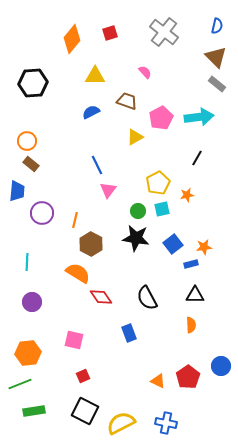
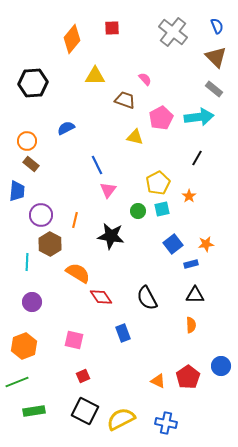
blue semicircle at (217, 26): rotated 35 degrees counterclockwise
gray cross at (164, 32): moved 9 px right
red square at (110, 33): moved 2 px right, 5 px up; rotated 14 degrees clockwise
pink semicircle at (145, 72): moved 7 px down
gray rectangle at (217, 84): moved 3 px left, 5 px down
brown trapezoid at (127, 101): moved 2 px left, 1 px up
blue semicircle at (91, 112): moved 25 px left, 16 px down
yellow triangle at (135, 137): rotated 42 degrees clockwise
orange star at (187, 195): moved 2 px right, 1 px down; rotated 24 degrees counterclockwise
purple circle at (42, 213): moved 1 px left, 2 px down
black star at (136, 238): moved 25 px left, 2 px up
brown hexagon at (91, 244): moved 41 px left
orange star at (204, 247): moved 2 px right, 3 px up
blue rectangle at (129, 333): moved 6 px left
orange hexagon at (28, 353): moved 4 px left, 7 px up; rotated 15 degrees counterclockwise
green line at (20, 384): moved 3 px left, 2 px up
yellow semicircle at (121, 423): moved 4 px up
